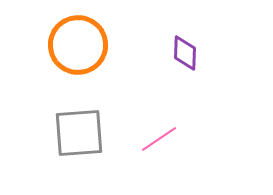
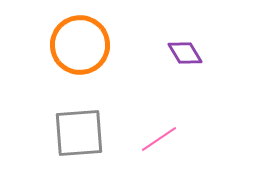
orange circle: moved 2 px right
purple diamond: rotated 33 degrees counterclockwise
